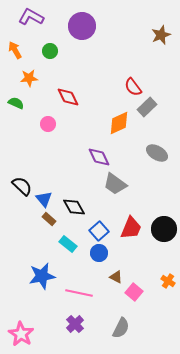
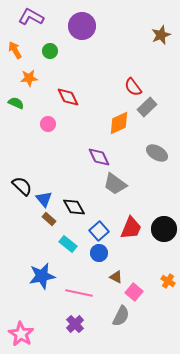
gray semicircle: moved 12 px up
